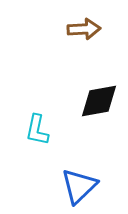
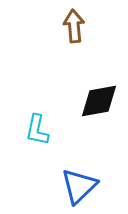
brown arrow: moved 10 px left, 3 px up; rotated 92 degrees counterclockwise
